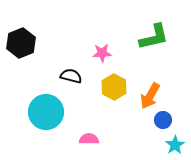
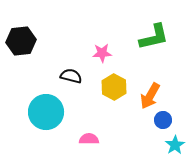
black hexagon: moved 2 px up; rotated 16 degrees clockwise
